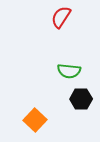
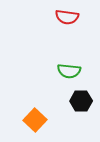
red semicircle: moved 6 px right; rotated 115 degrees counterclockwise
black hexagon: moved 2 px down
